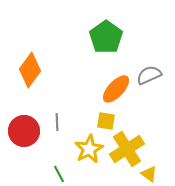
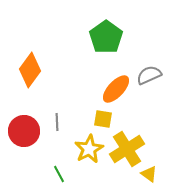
yellow square: moved 3 px left, 2 px up
